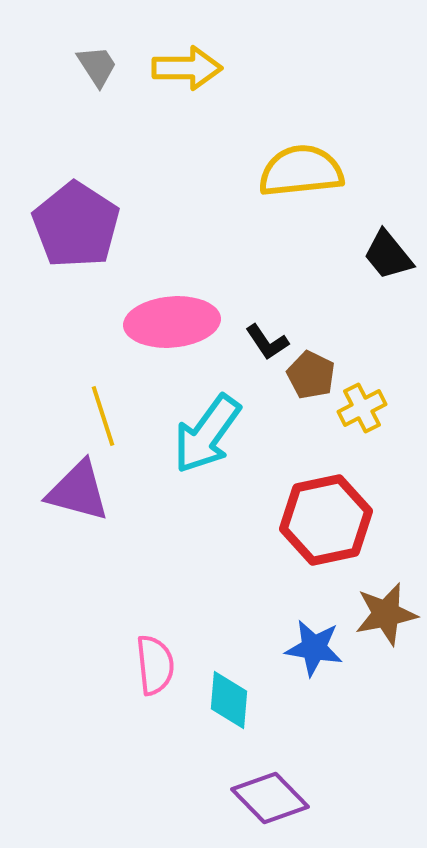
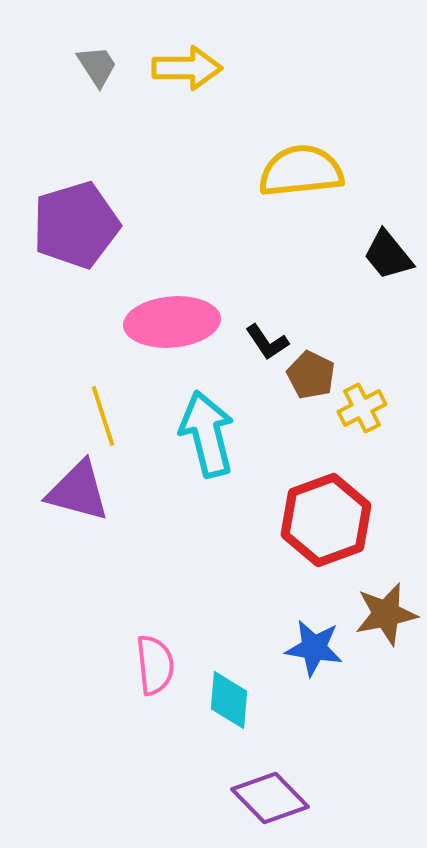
purple pentagon: rotated 22 degrees clockwise
cyan arrow: rotated 130 degrees clockwise
red hexagon: rotated 8 degrees counterclockwise
